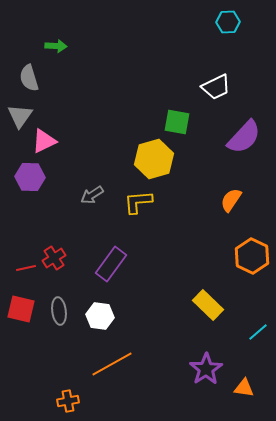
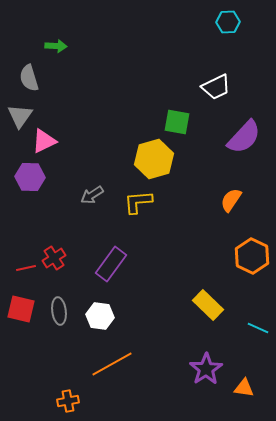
cyan line: moved 4 px up; rotated 65 degrees clockwise
